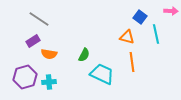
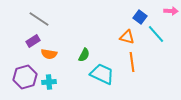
cyan line: rotated 30 degrees counterclockwise
